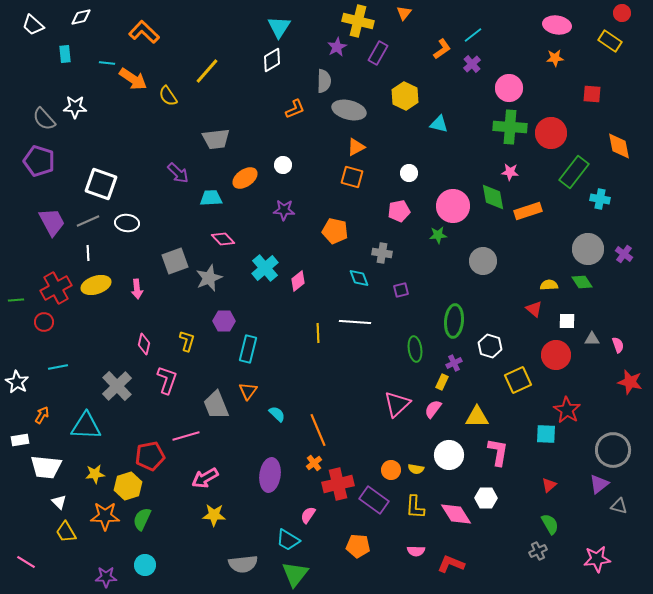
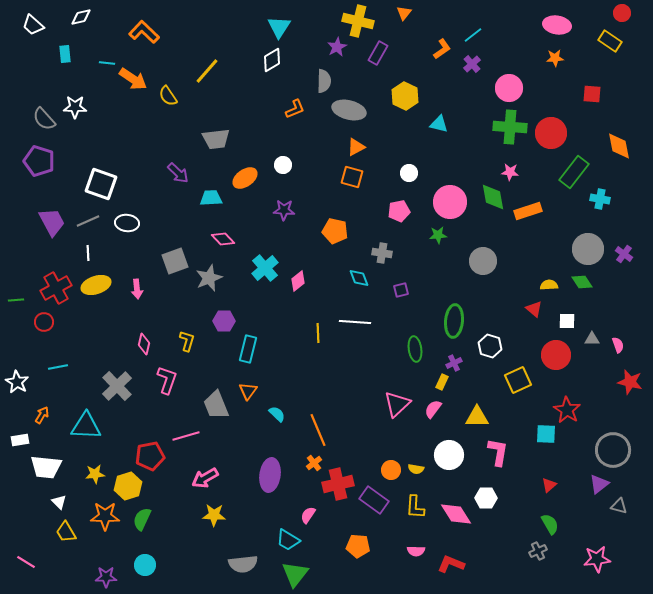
pink circle at (453, 206): moved 3 px left, 4 px up
